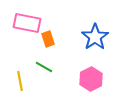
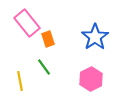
pink rectangle: rotated 40 degrees clockwise
green line: rotated 24 degrees clockwise
